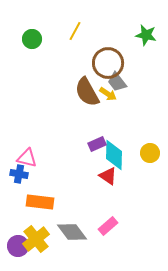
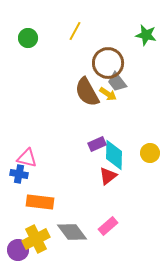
green circle: moved 4 px left, 1 px up
red triangle: rotated 48 degrees clockwise
yellow cross: rotated 12 degrees clockwise
purple circle: moved 4 px down
